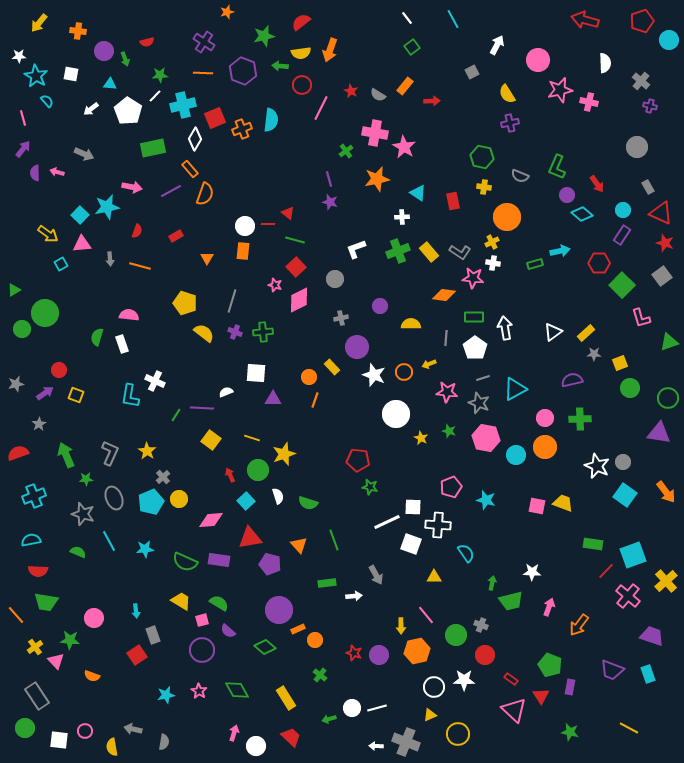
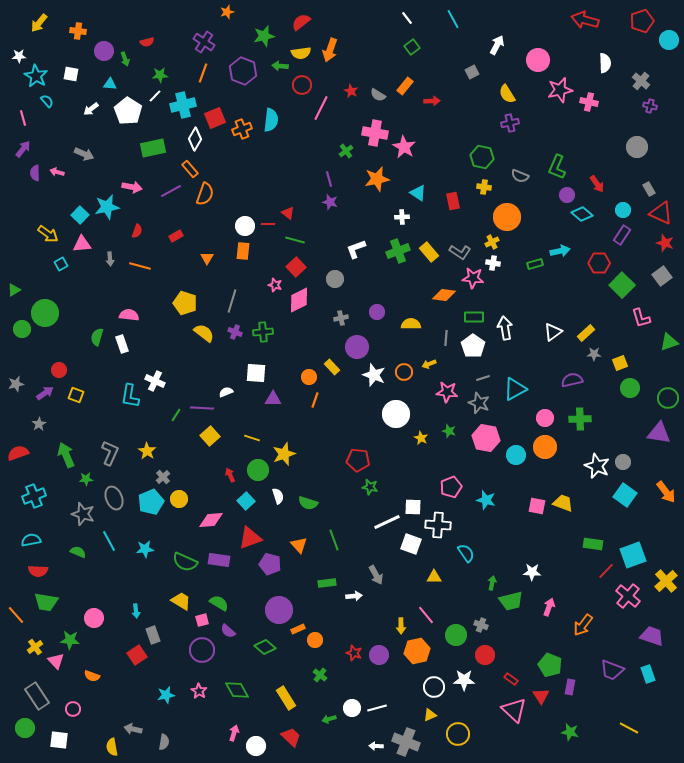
orange line at (203, 73): rotated 72 degrees counterclockwise
gray rectangle at (648, 187): moved 1 px right, 2 px down
purple circle at (380, 306): moved 3 px left, 6 px down
white pentagon at (475, 348): moved 2 px left, 2 px up
yellow square at (211, 440): moved 1 px left, 4 px up; rotated 12 degrees clockwise
red triangle at (250, 538): rotated 10 degrees counterclockwise
orange arrow at (579, 625): moved 4 px right
pink circle at (85, 731): moved 12 px left, 22 px up
